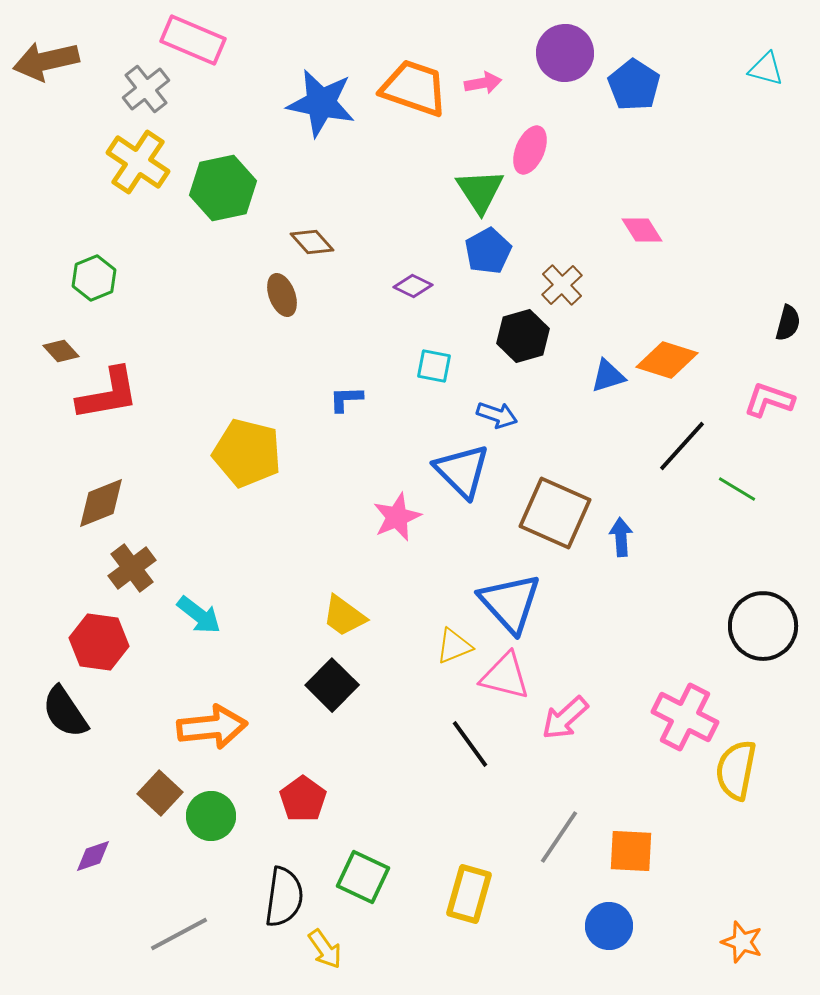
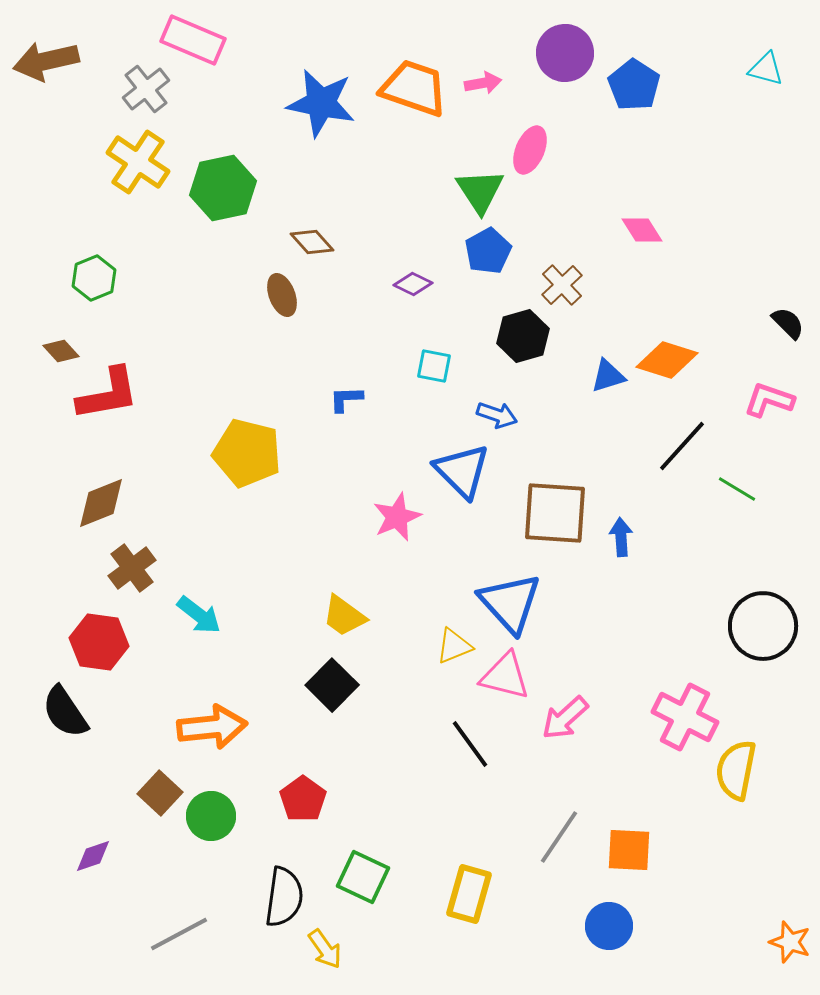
purple diamond at (413, 286): moved 2 px up
black semicircle at (788, 323): rotated 60 degrees counterclockwise
brown square at (555, 513): rotated 20 degrees counterclockwise
orange square at (631, 851): moved 2 px left, 1 px up
orange star at (742, 942): moved 48 px right
